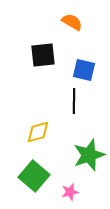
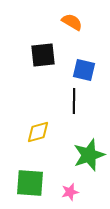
green square: moved 4 px left, 7 px down; rotated 36 degrees counterclockwise
